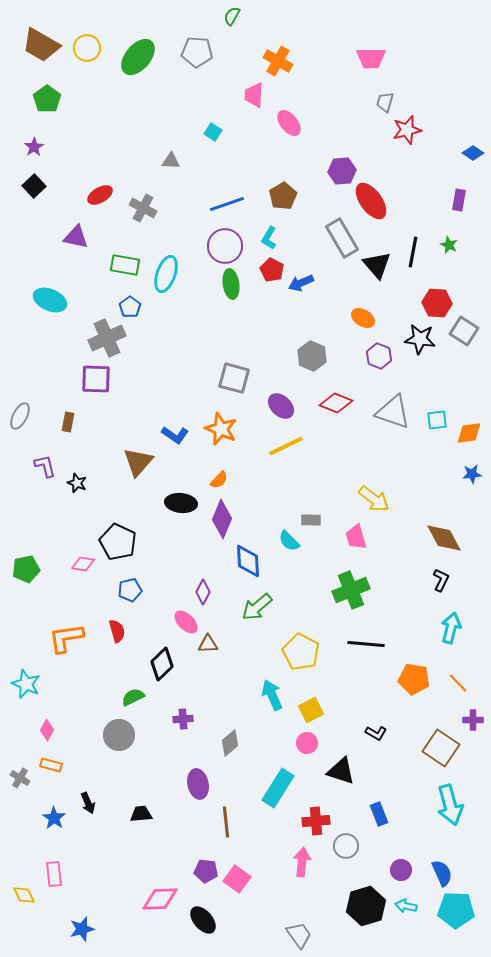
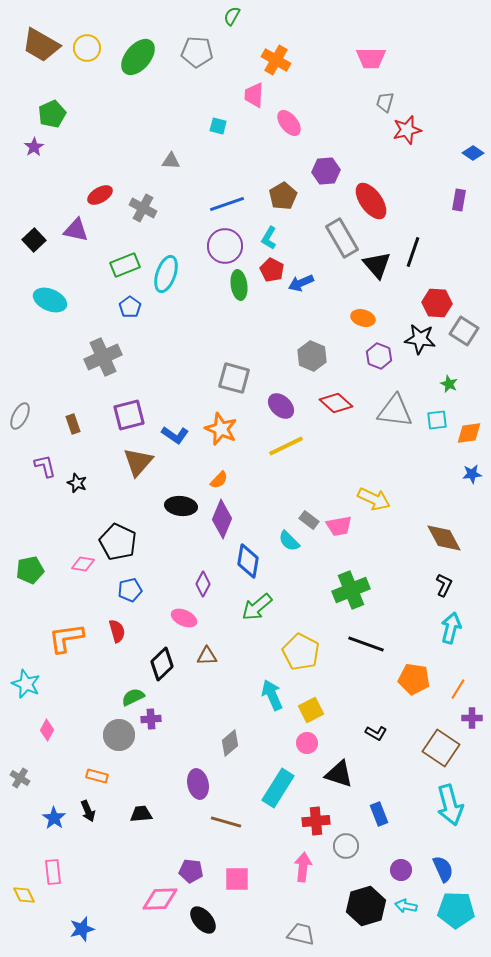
orange cross at (278, 61): moved 2 px left, 1 px up
green pentagon at (47, 99): moved 5 px right, 15 px down; rotated 12 degrees clockwise
cyan square at (213, 132): moved 5 px right, 6 px up; rotated 18 degrees counterclockwise
purple hexagon at (342, 171): moved 16 px left
black square at (34, 186): moved 54 px down
purple triangle at (76, 237): moved 7 px up
green star at (449, 245): moved 139 px down
black line at (413, 252): rotated 8 degrees clockwise
green rectangle at (125, 265): rotated 32 degrees counterclockwise
green ellipse at (231, 284): moved 8 px right, 1 px down
orange ellipse at (363, 318): rotated 15 degrees counterclockwise
gray cross at (107, 338): moved 4 px left, 19 px down
purple square at (96, 379): moved 33 px right, 36 px down; rotated 16 degrees counterclockwise
red diamond at (336, 403): rotated 20 degrees clockwise
gray triangle at (393, 412): moved 2 px right, 1 px up; rotated 12 degrees counterclockwise
brown rectangle at (68, 422): moved 5 px right, 2 px down; rotated 30 degrees counterclockwise
yellow arrow at (374, 499): rotated 12 degrees counterclockwise
black ellipse at (181, 503): moved 3 px down
gray rectangle at (311, 520): moved 2 px left; rotated 36 degrees clockwise
pink trapezoid at (356, 537): moved 17 px left, 11 px up; rotated 84 degrees counterclockwise
blue diamond at (248, 561): rotated 12 degrees clockwise
green pentagon at (26, 569): moved 4 px right, 1 px down
black L-shape at (441, 580): moved 3 px right, 5 px down
purple diamond at (203, 592): moved 8 px up
pink ellipse at (186, 622): moved 2 px left, 4 px up; rotated 20 degrees counterclockwise
brown triangle at (208, 644): moved 1 px left, 12 px down
black line at (366, 644): rotated 15 degrees clockwise
orange line at (458, 683): moved 6 px down; rotated 75 degrees clockwise
purple cross at (183, 719): moved 32 px left
purple cross at (473, 720): moved 1 px left, 2 px up
orange rectangle at (51, 765): moved 46 px right, 11 px down
black triangle at (341, 771): moved 2 px left, 3 px down
black arrow at (88, 803): moved 8 px down
brown line at (226, 822): rotated 68 degrees counterclockwise
pink arrow at (302, 862): moved 1 px right, 5 px down
purple pentagon at (206, 871): moved 15 px left
blue semicircle at (442, 873): moved 1 px right, 4 px up
pink rectangle at (54, 874): moved 1 px left, 2 px up
pink square at (237, 879): rotated 36 degrees counterclockwise
gray trapezoid at (299, 935): moved 2 px right, 1 px up; rotated 40 degrees counterclockwise
